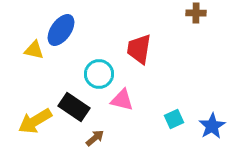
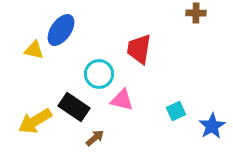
cyan square: moved 2 px right, 8 px up
